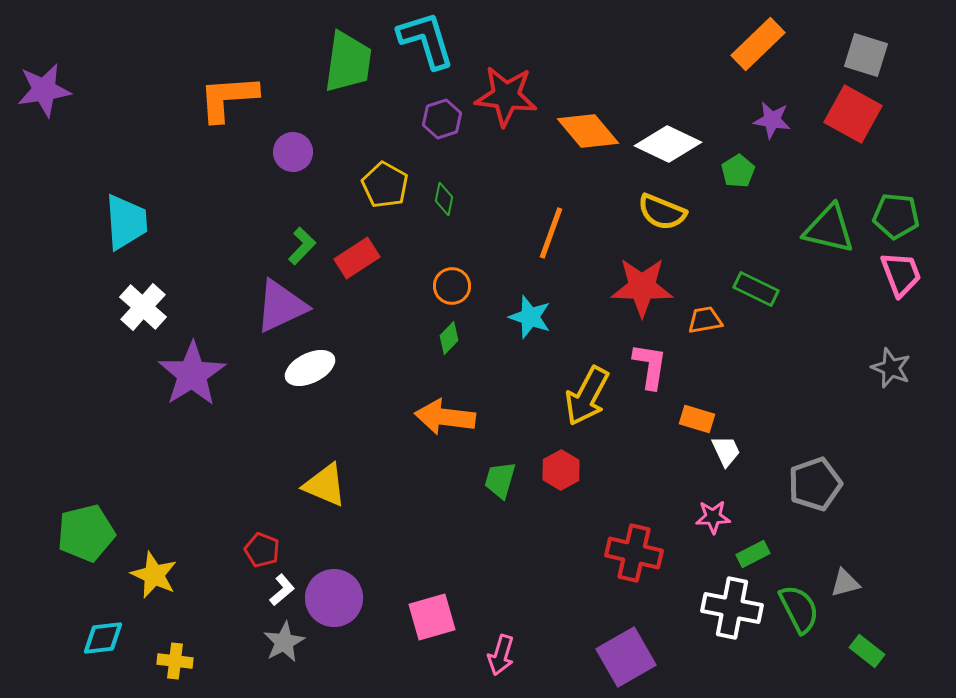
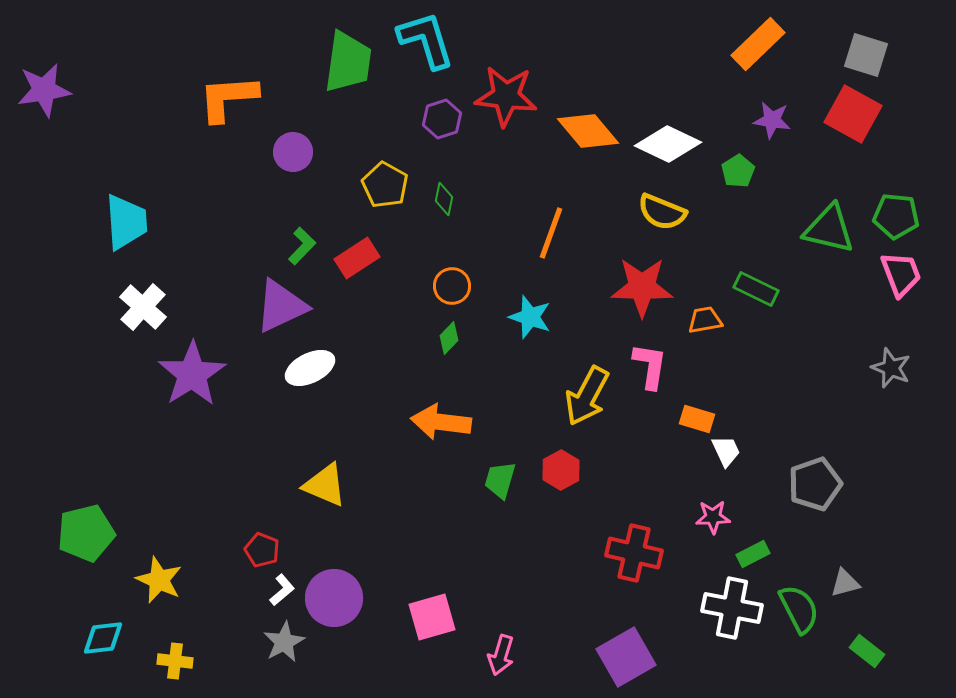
orange arrow at (445, 417): moved 4 px left, 5 px down
yellow star at (154, 575): moved 5 px right, 5 px down
